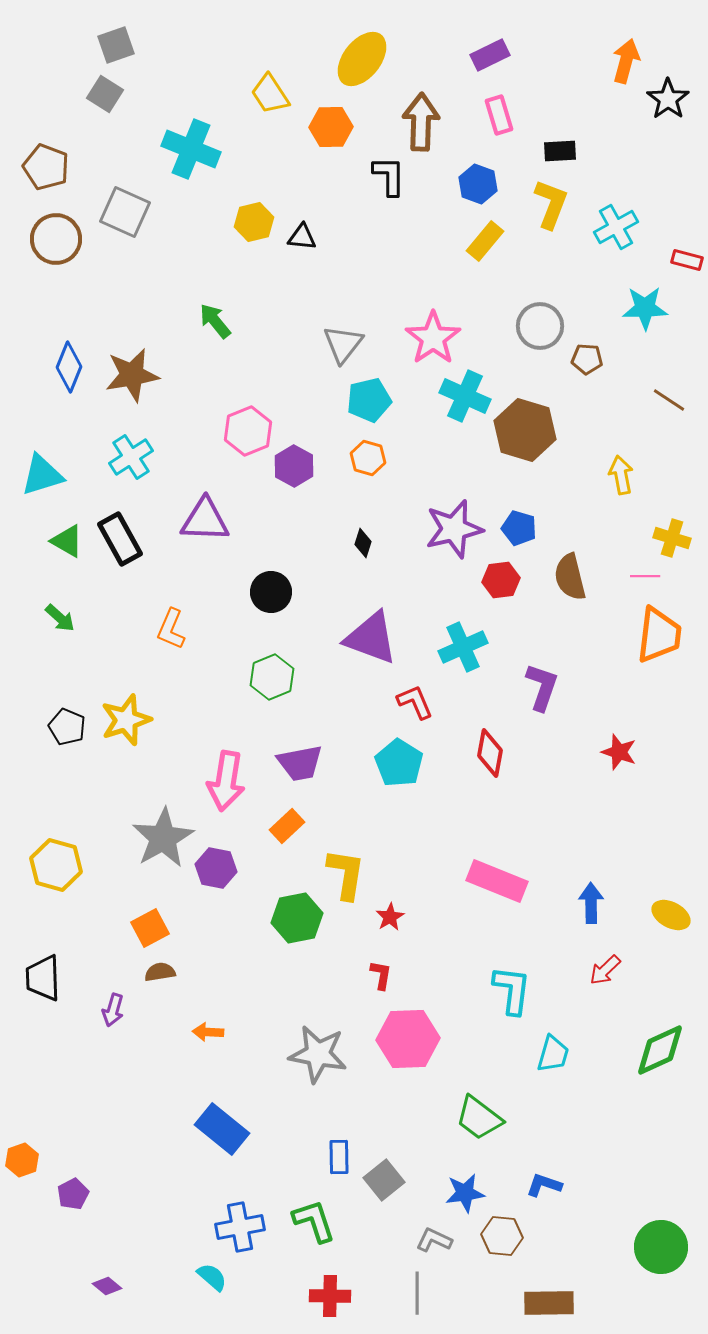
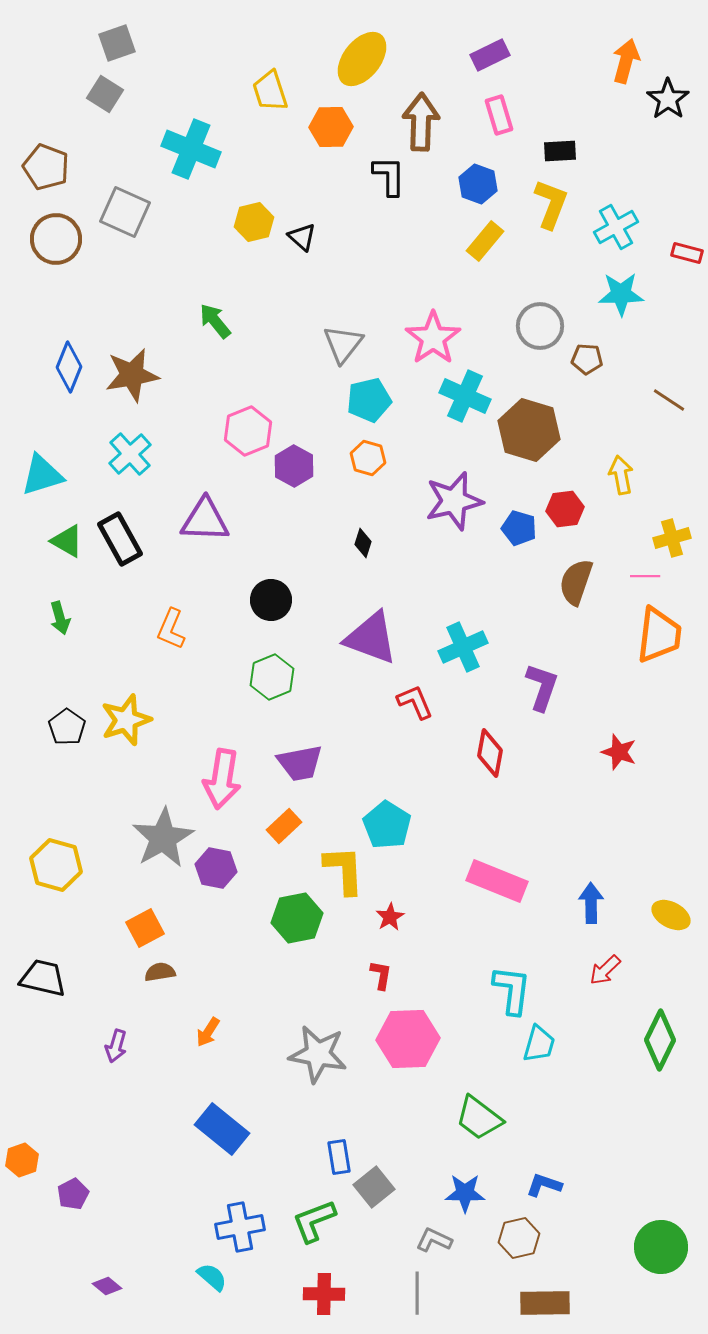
gray square at (116, 45): moved 1 px right, 2 px up
yellow trapezoid at (270, 94): moved 3 px up; rotated 15 degrees clockwise
black triangle at (302, 237): rotated 36 degrees clockwise
red rectangle at (687, 260): moved 7 px up
cyan star at (645, 308): moved 24 px left, 14 px up
brown hexagon at (525, 430): moved 4 px right
cyan cross at (131, 457): moved 1 px left, 3 px up; rotated 9 degrees counterclockwise
purple star at (454, 529): moved 28 px up
yellow cross at (672, 538): rotated 33 degrees counterclockwise
brown semicircle at (570, 577): moved 6 px right, 5 px down; rotated 33 degrees clockwise
red hexagon at (501, 580): moved 64 px right, 71 px up
black circle at (271, 592): moved 8 px down
green arrow at (60, 618): rotated 32 degrees clockwise
black pentagon at (67, 727): rotated 12 degrees clockwise
cyan pentagon at (399, 763): moved 12 px left, 62 px down
pink arrow at (226, 781): moved 4 px left, 2 px up
orange rectangle at (287, 826): moved 3 px left
yellow L-shape at (346, 874): moved 2 px left, 4 px up; rotated 12 degrees counterclockwise
orange square at (150, 928): moved 5 px left
black trapezoid at (43, 978): rotated 105 degrees clockwise
purple arrow at (113, 1010): moved 3 px right, 36 px down
orange arrow at (208, 1032): rotated 60 degrees counterclockwise
green diamond at (660, 1050): moved 10 px up; rotated 40 degrees counterclockwise
cyan trapezoid at (553, 1054): moved 14 px left, 10 px up
blue rectangle at (339, 1157): rotated 8 degrees counterclockwise
gray square at (384, 1180): moved 10 px left, 7 px down
blue star at (465, 1193): rotated 9 degrees clockwise
green L-shape at (314, 1221): rotated 93 degrees counterclockwise
brown hexagon at (502, 1236): moved 17 px right, 2 px down; rotated 18 degrees counterclockwise
red cross at (330, 1296): moved 6 px left, 2 px up
brown rectangle at (549, 1303): moved 4 px left
